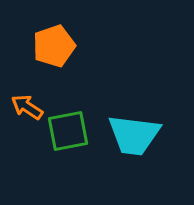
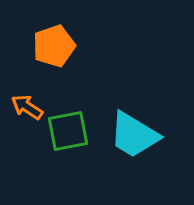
cyan trapezoid: rotated 24 degrees clockwise
